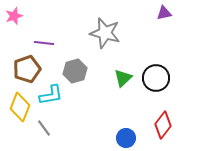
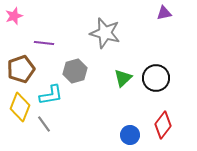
brown pentagon: moved 6 px left
gray line: moved 4 px up
blue circle: moved 4 px right, 3 px up
